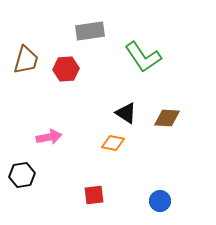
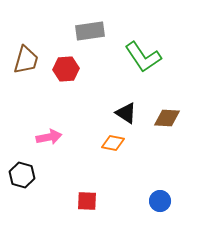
black hexagon: rotated 25 degrees clockwise
red square: moved 7 px left, 6 px down; rotated 10 degrees clockwise
